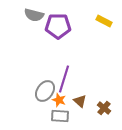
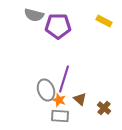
gray ellipse: moved 1 px right, 1 px up; rotated 55 degrees counterclockwise
brown triangle: moved 2 px up
